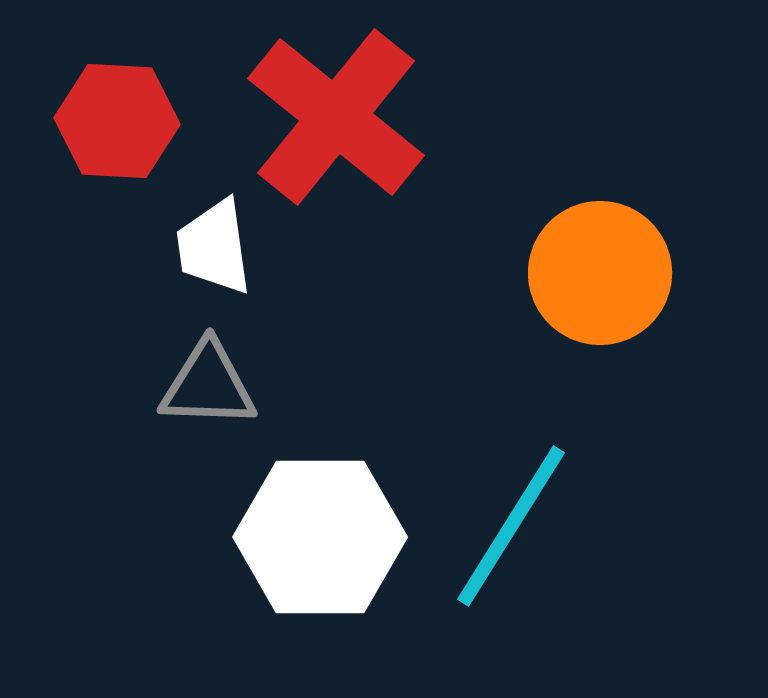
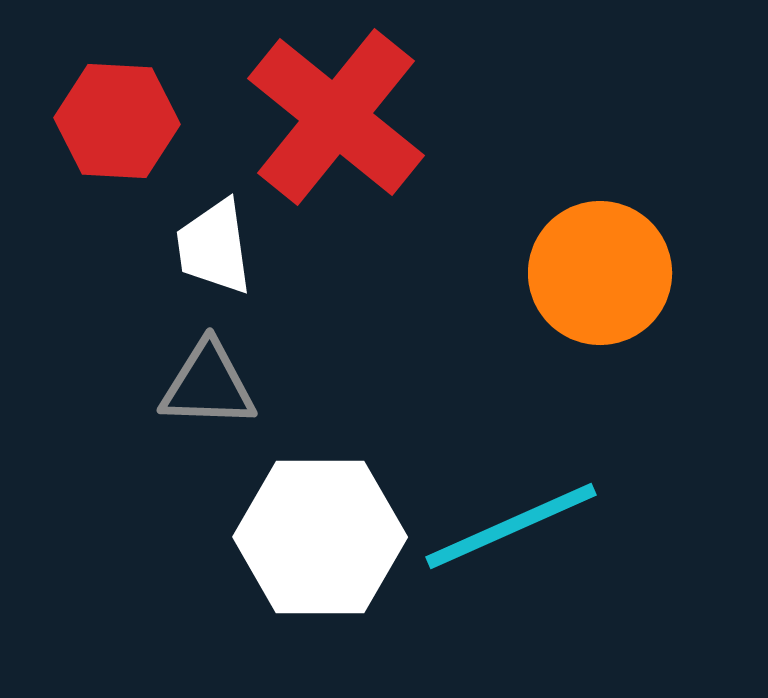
cyan line: rotated 34 degrees clockwise
